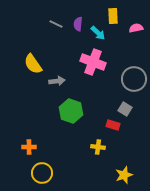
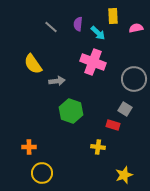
gray line: moved 5 px left, 3 px down; rotated 16 degrees clockwise
